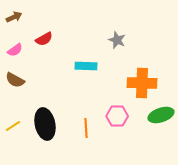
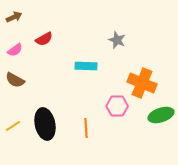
orange cross: rotated 20 degrees clockwise
pink hexagon: moved 10 px up
